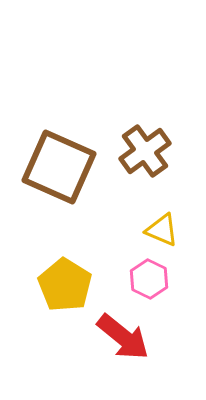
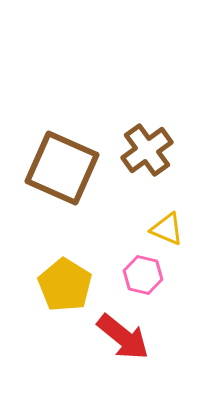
brown cross: moved 2 px right, 1 px up
brown square: moved 3 px right, 1 px down
yellow triangle: moved 5 px right, 1 px up
pink hexagon: moved 6 px left, 4 px up; rotated 12 degrees counterclockwise
